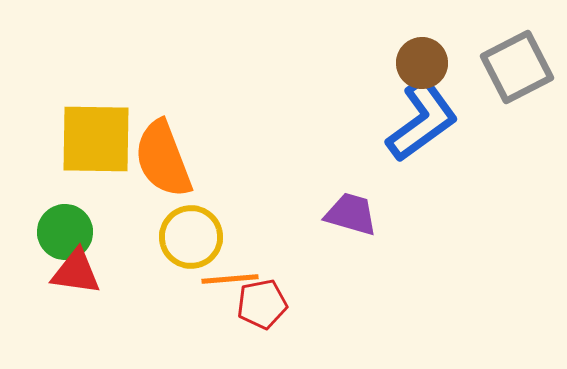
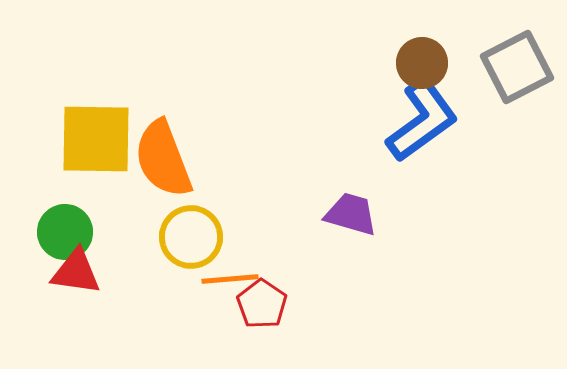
red pentagon: rotated 27 degrees counterclockwise
